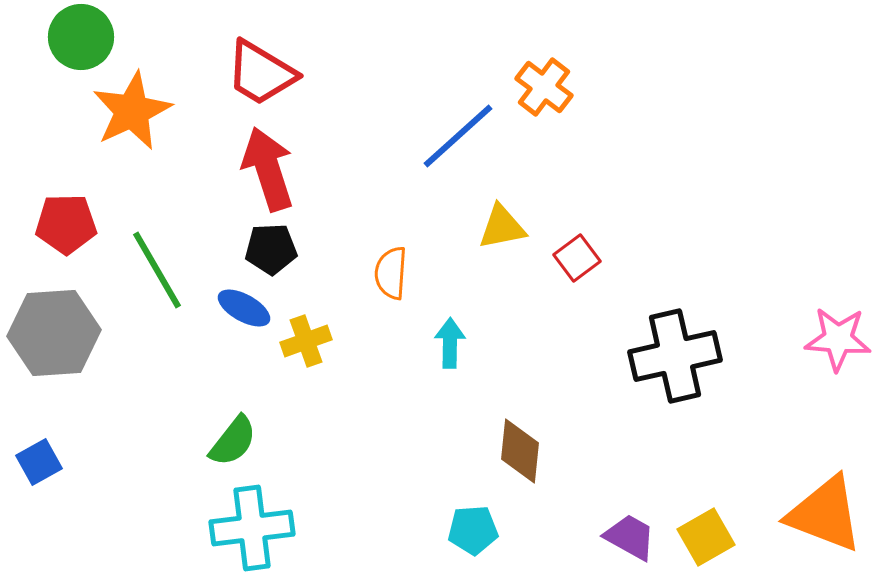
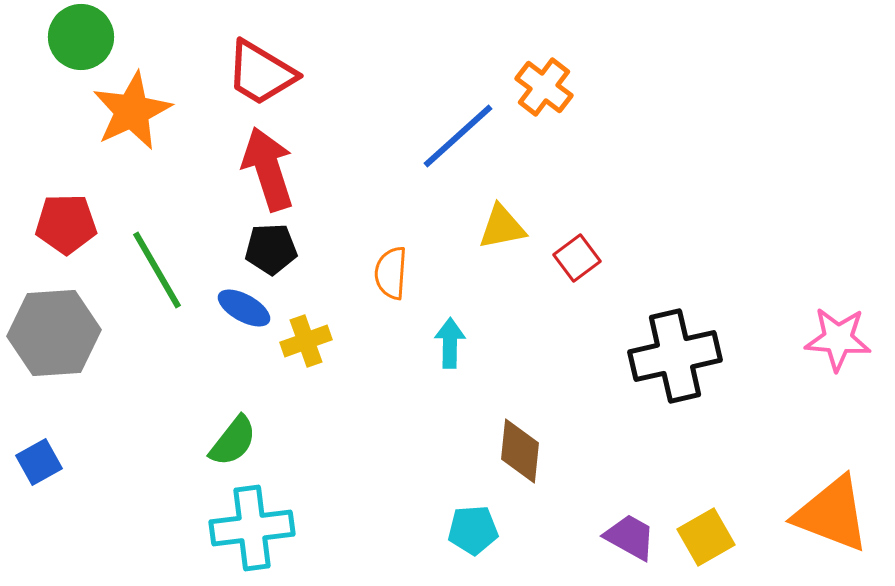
orange triangle: moved 7 px right
